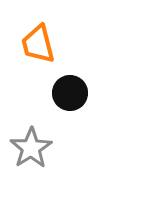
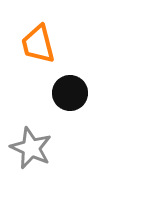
gray star: rotated 15 degrees counterclockwise
